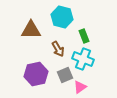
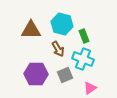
cyan hexagon: moved 7 px down
purple hexagon: rotated 15 degrees clockwise
pink triangle: moved 10 px right, 1 px down
